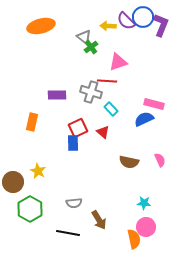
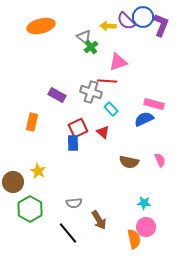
purple rectangle: rotated 30 degrees clockwise
black line: rotated 40 degrees clockwise
